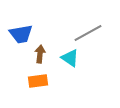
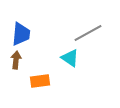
blue trapezoid: rotated 75 degrees counterclockwise
brown arrow: moved 24 px left, 6 px down
orange rectangle: moved 2 px right
